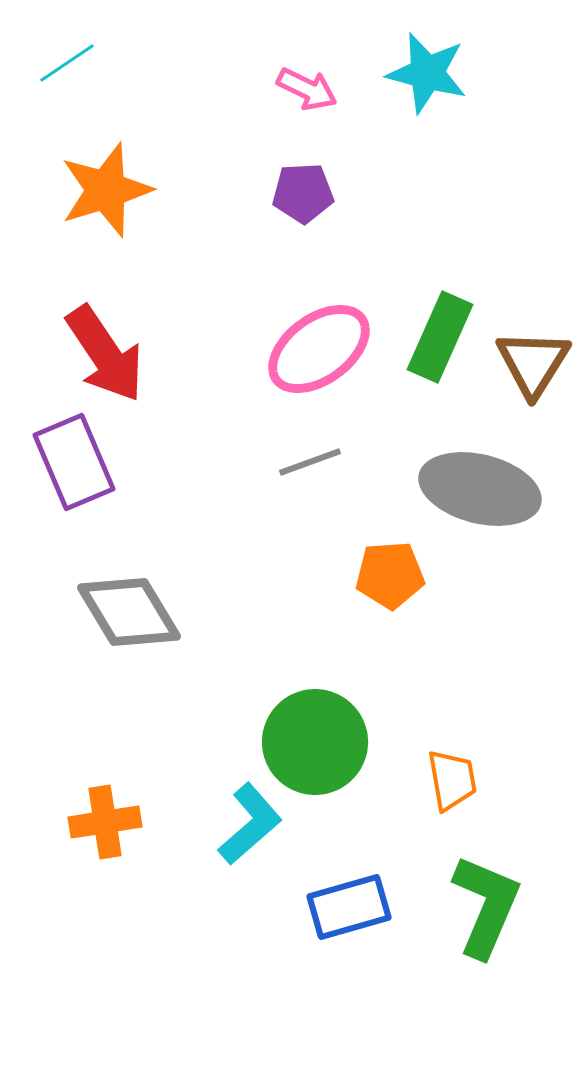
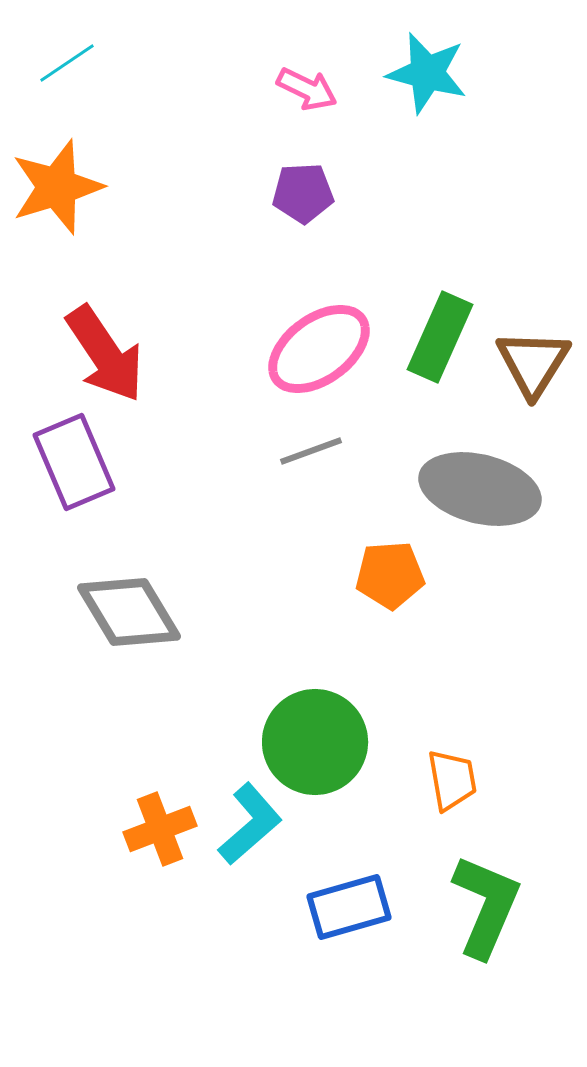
orange star: moved 49 px left, 3 px up
gray line: moved 1 px right, 11 px up
orange cross: moved 55 px right, 7 px down; rotated 12 degrees counterclockwise
